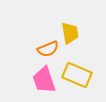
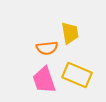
orange semicircle: moved 1 px left, 1 px up; rotated 15 degrees clockwise
